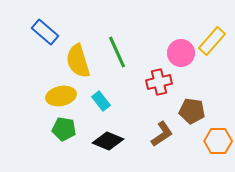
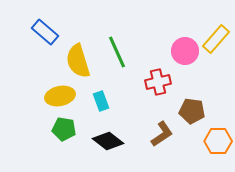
yellow rectangle: moved 4 px right, 2 px up
pink circle: moved 4 px right, 2 px up
red cross: moved 1 px left
yellow ellipse: moved 1 px left
cyan rectangle: rotated 18 degrees clockwise
black diamond: rotated 16 degrees clockwise
